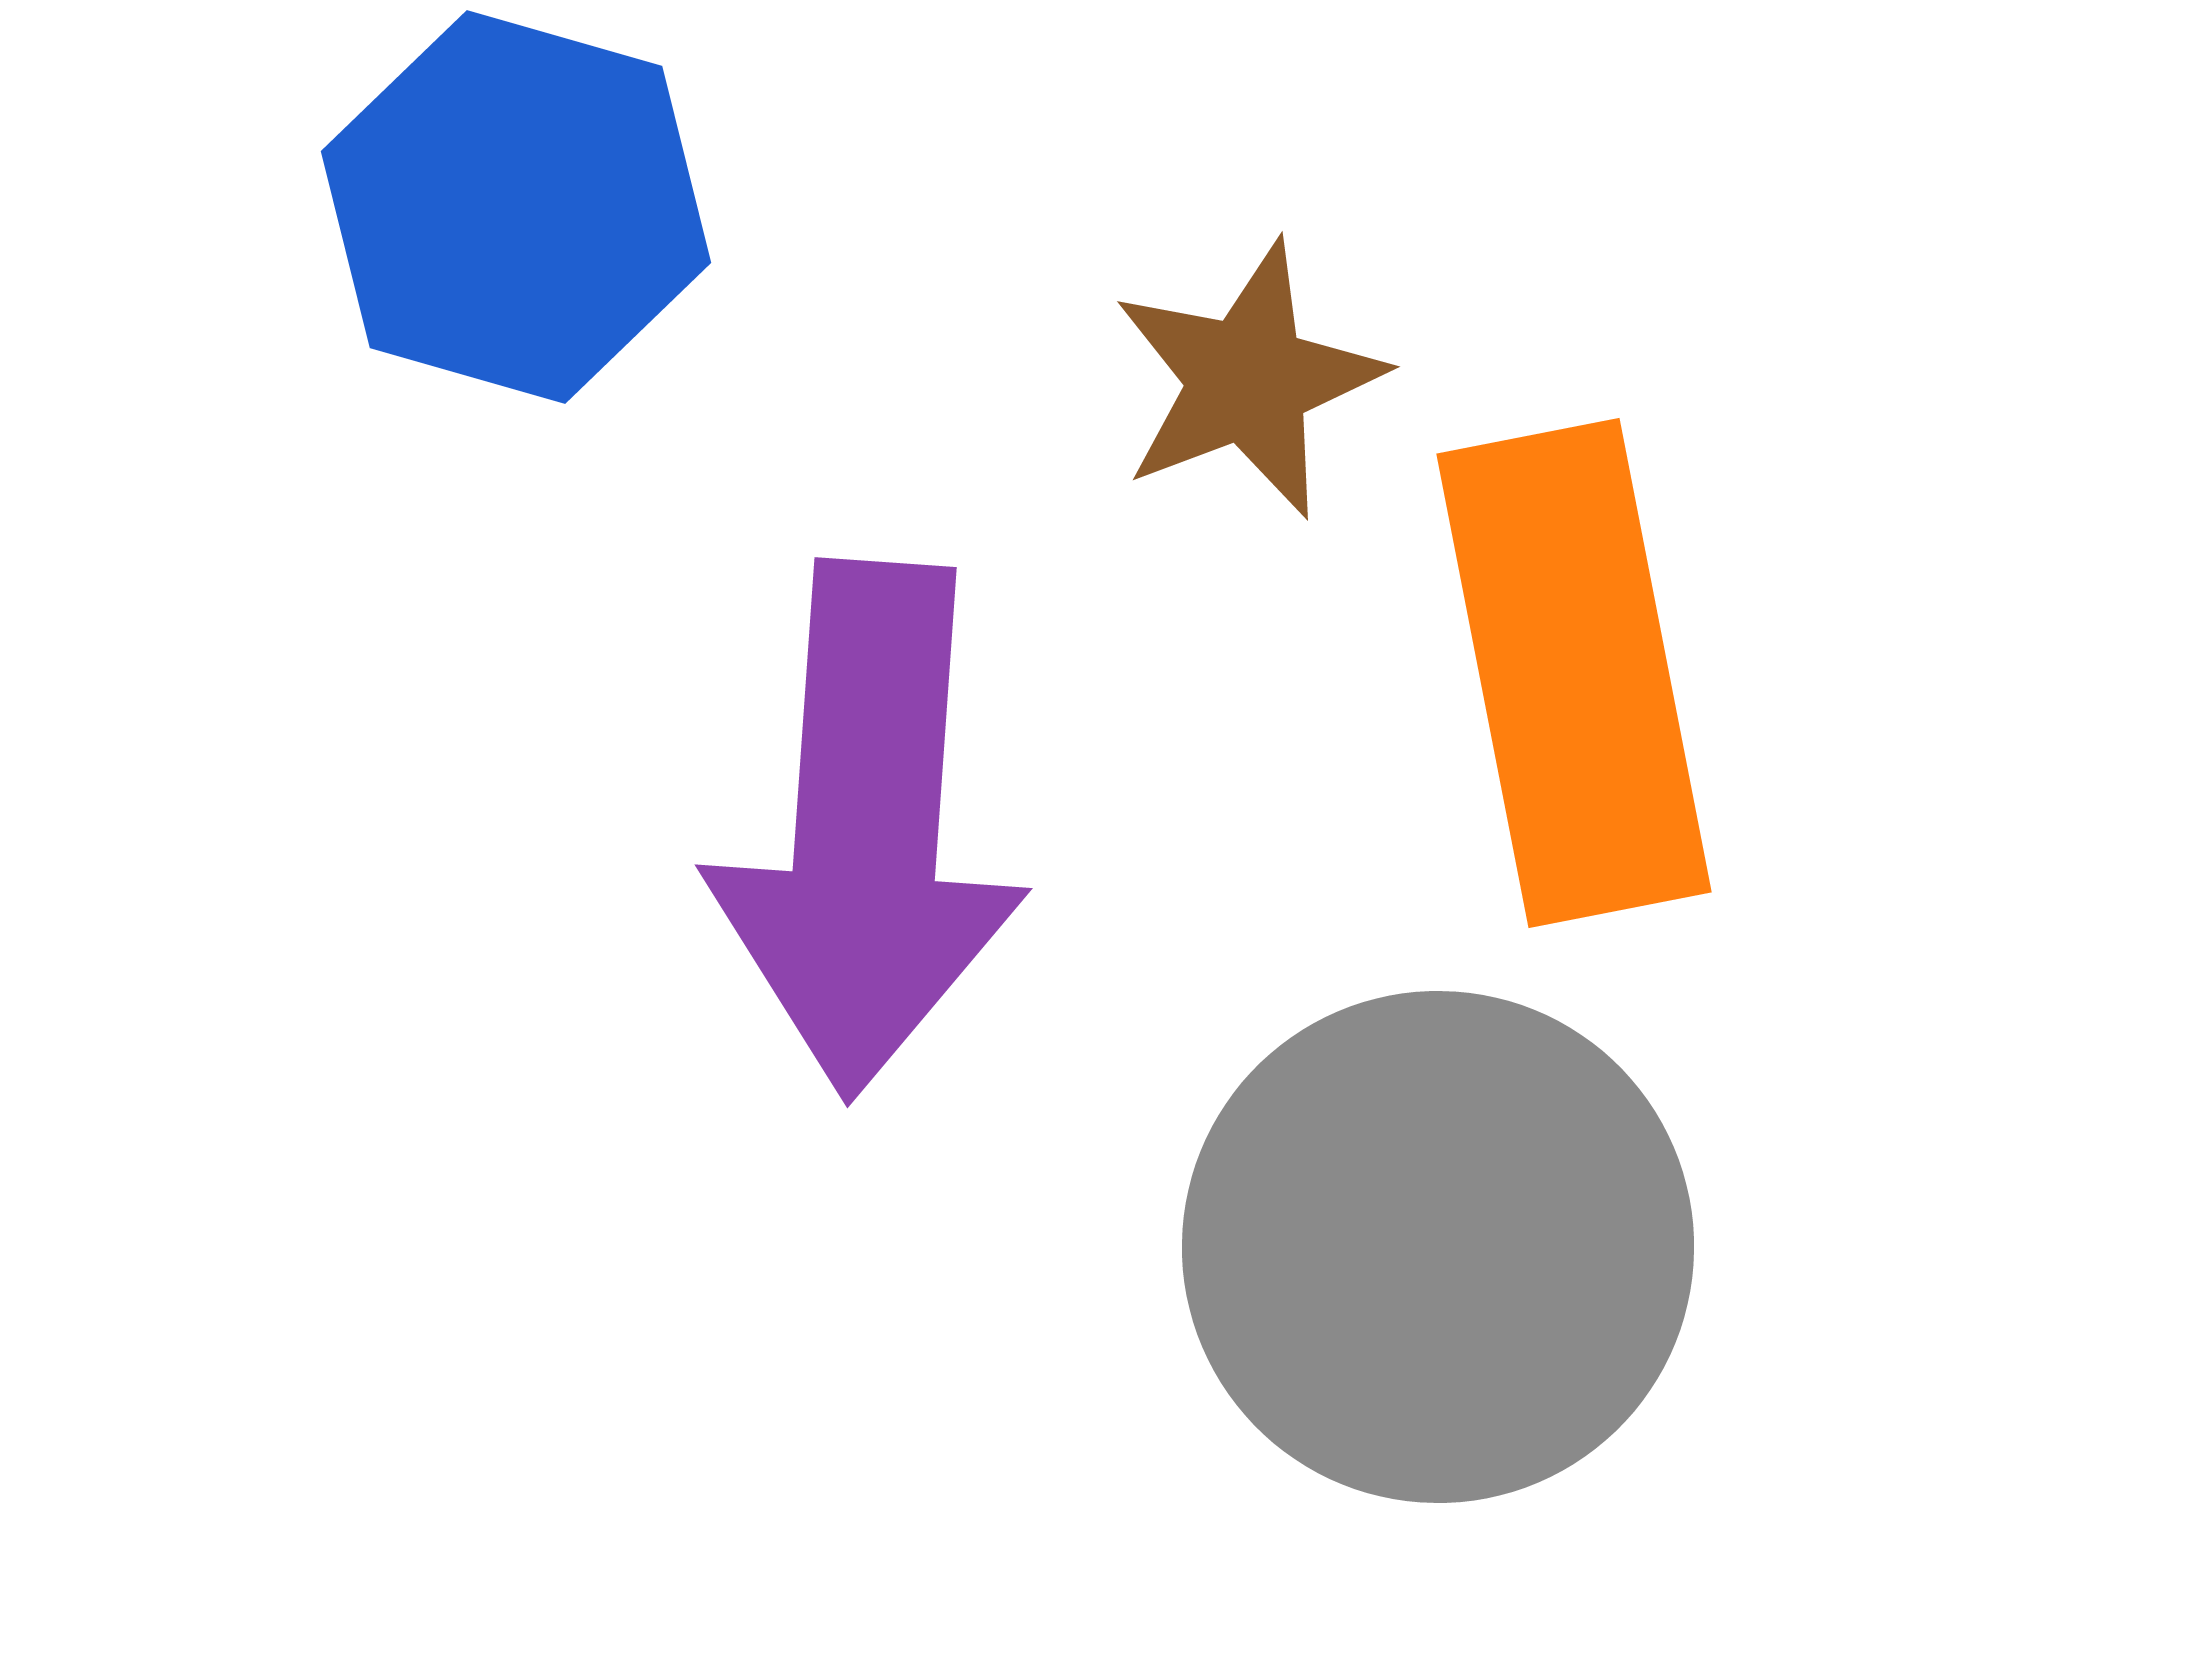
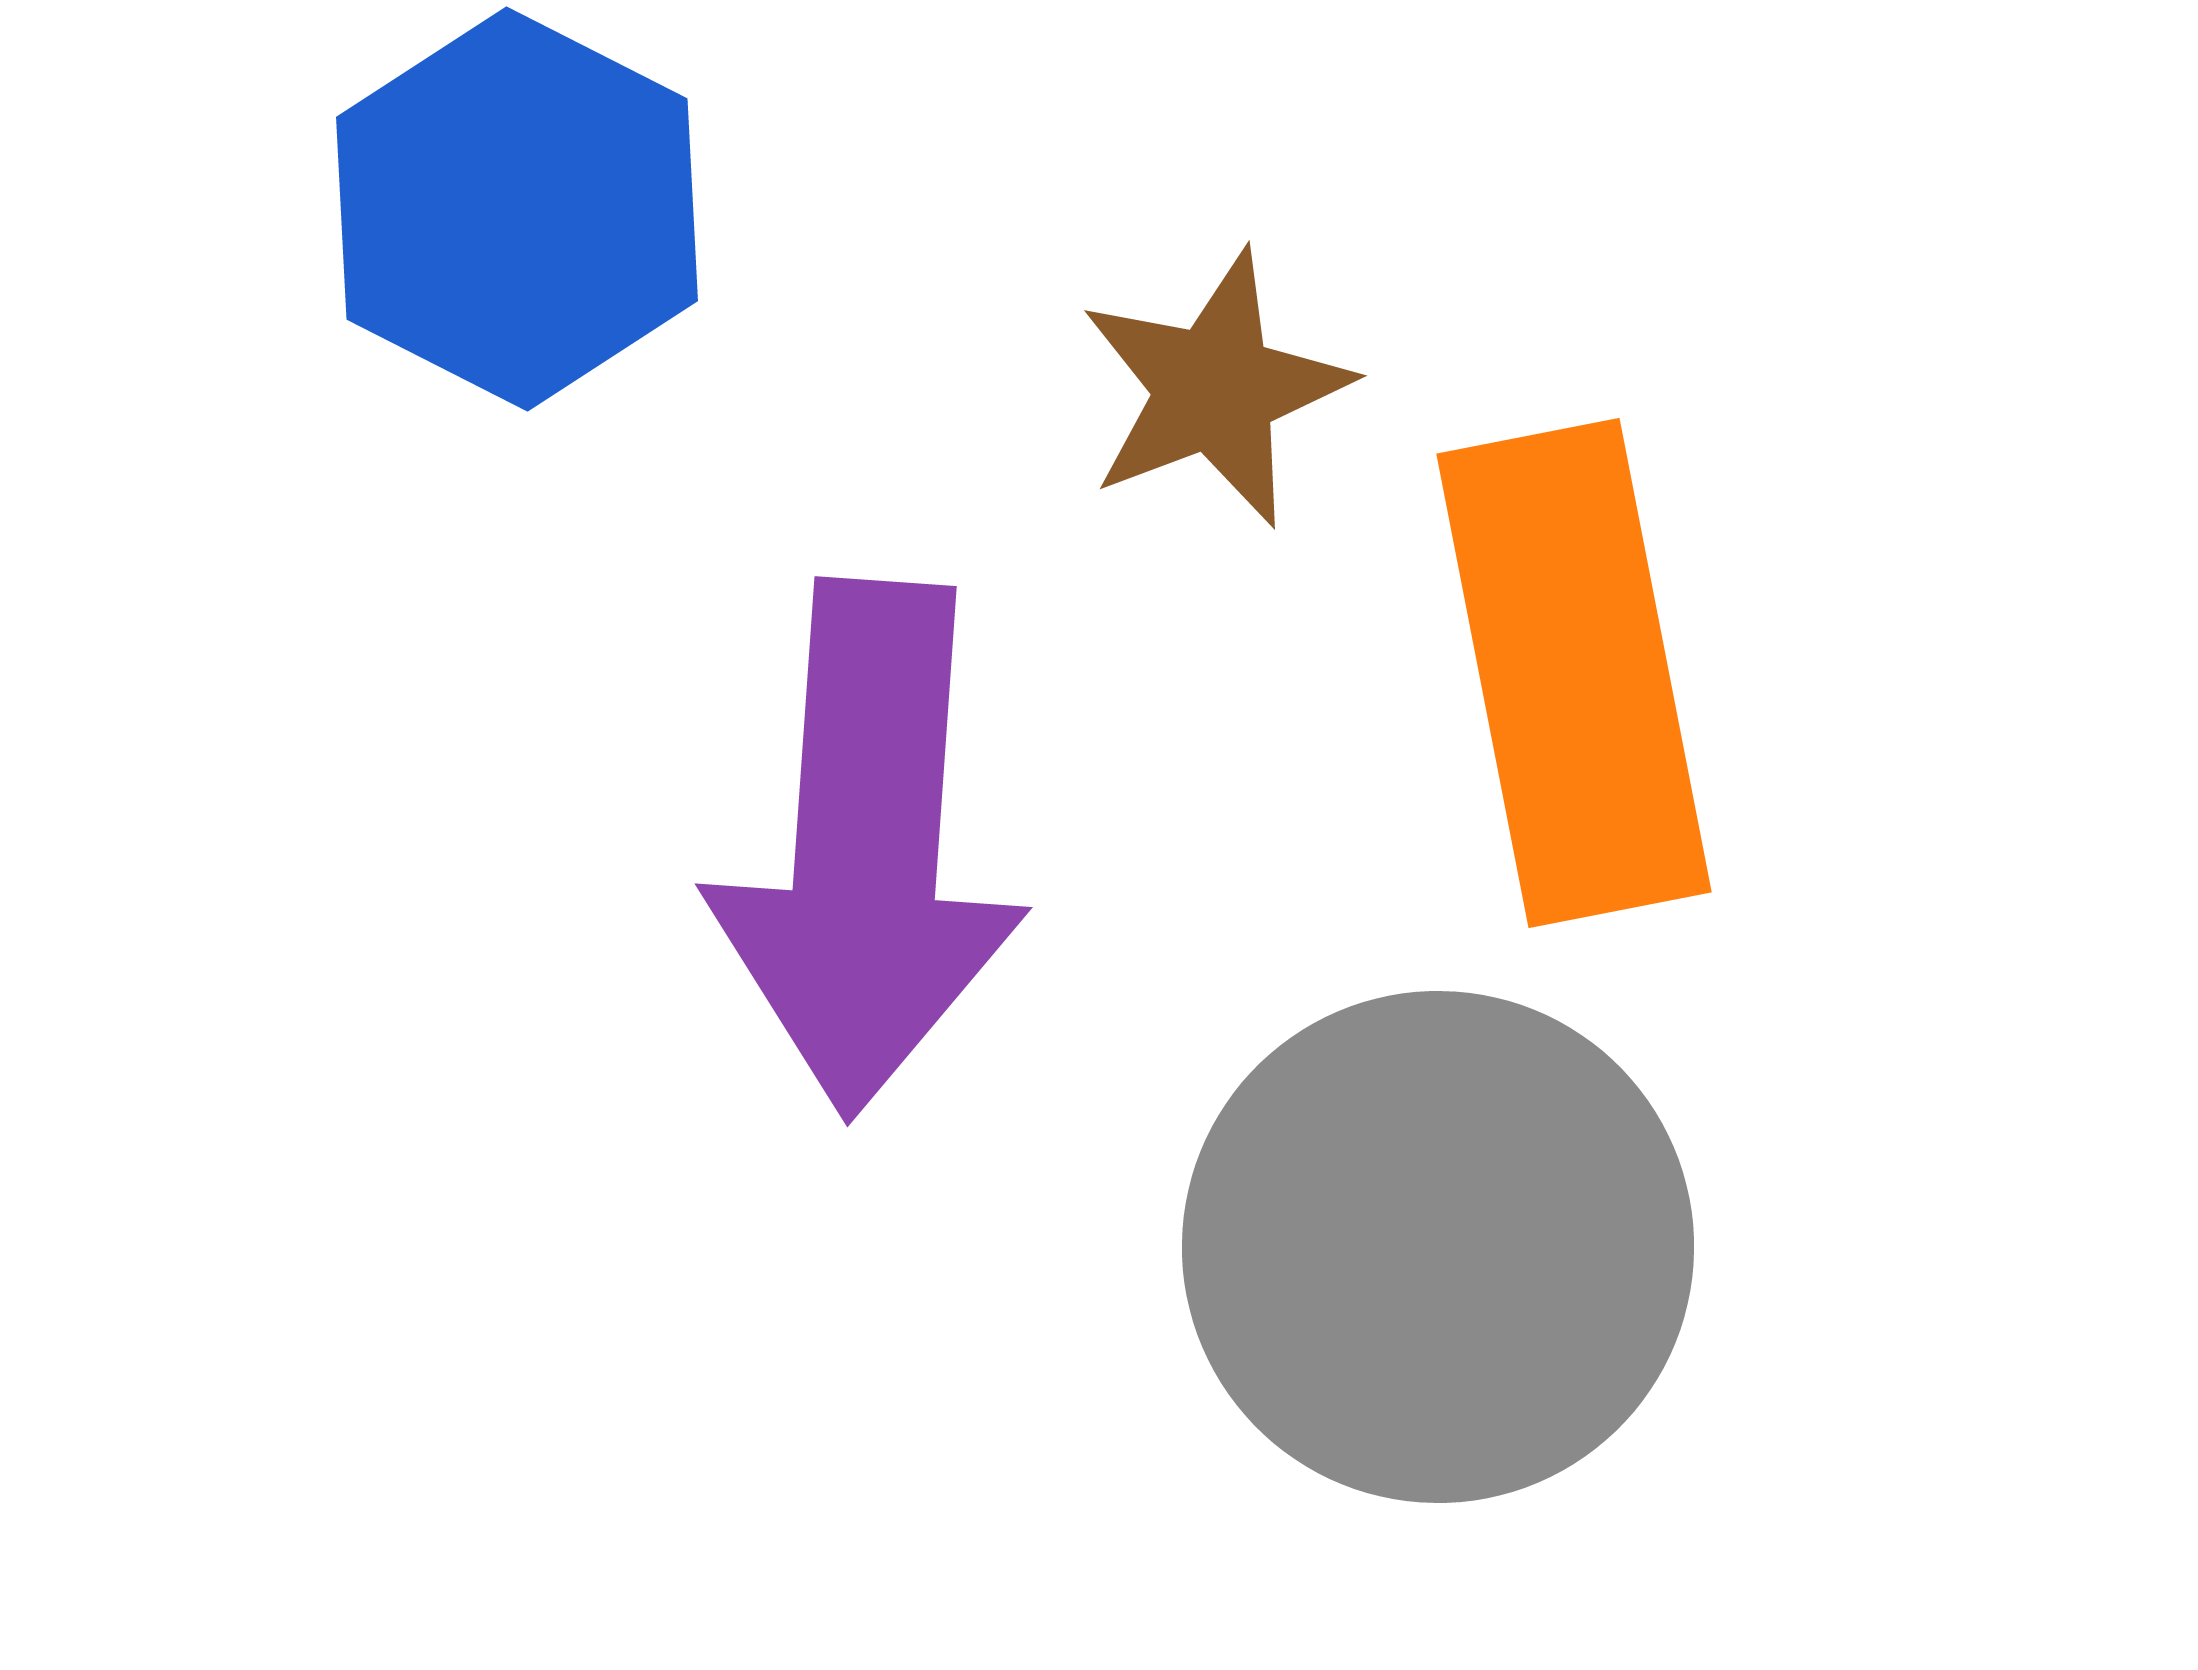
blue hexagon: moved 1 px right, 2 px down; rotated 11 degrees clockwise
brown star: moved 33 px left, 9 px down
purple arrow: moved 19 px down
